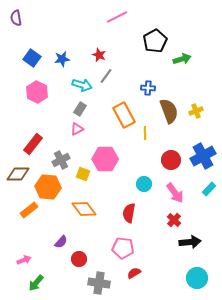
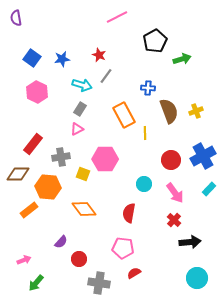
gray cross at (61, 160): moved 3 px up; rotated 18 degrees clockwise
